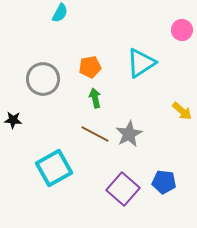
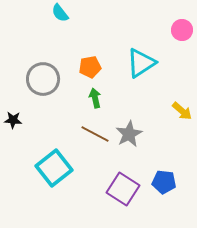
cyan semicircle: rotated 114 degrees clockwise
cyan square: rotated 9 degrees counterclockwise
purple square: rotated 8 degrees counterclockwise
